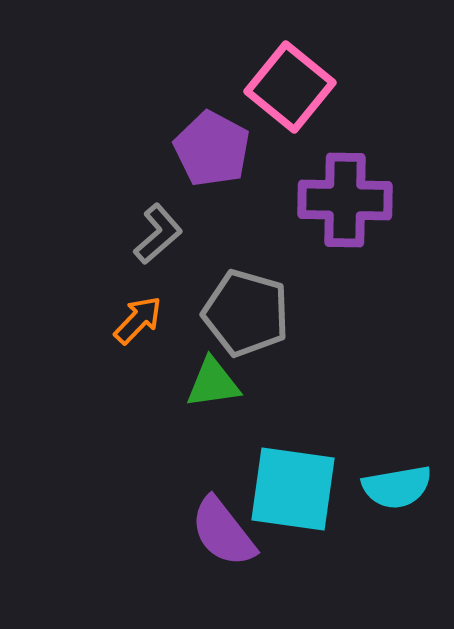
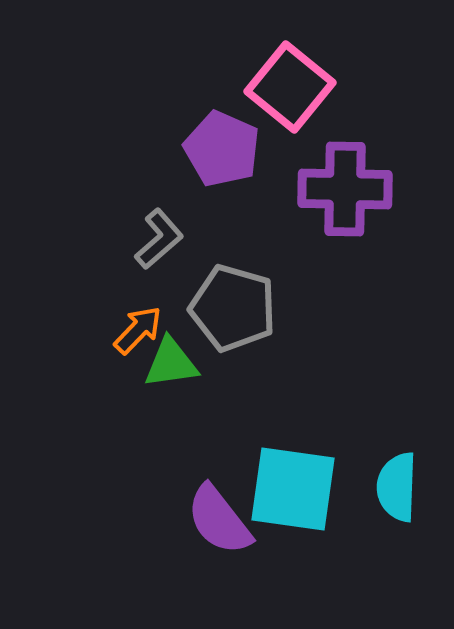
purple pentagon: moved 10 px right; rotated 4 degrees counterclockwise
purple cross: moved 11 px up
gray L-shape: moved 1 px right, 5 px down
gray pentagon: moved 13 px left, 5 px up
orange arrow: moved 10 px down
green triangle: moved 42 px left, 20 px up
cyan semicircle: rotated 102 degrees clockwise
purple semicircle: moved 4 px left, 12 px up
